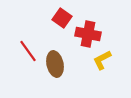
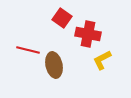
red line: moved 1 px up; rotated 40 degrees counterclockwise
brown ellipse: moved 1 px left, 1 px down
